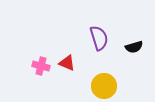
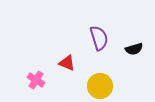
black semicircle: moved 2 px down
pink cross: moved 5 px left, 14 px down; rotated 18 degrees clockwise
yellow circle: moved 4 px left
